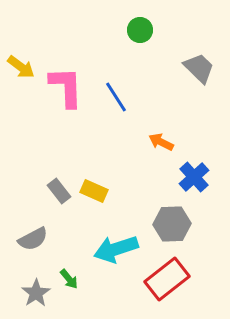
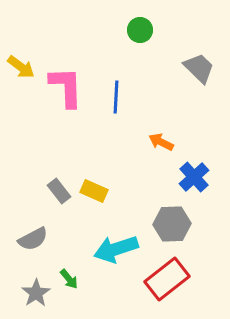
blue line: rotated 36 degrees clockwise
